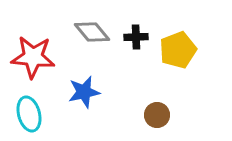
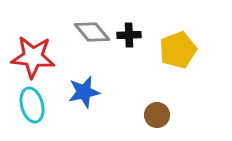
black cross: moved 7 px left, 2 px up
cyan ellipse: moved 3 px right, 9 px up
